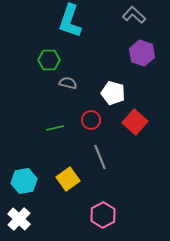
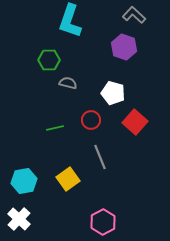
purple hexagon: moved 18 px left, 6 px up
pink hexagon: moved 7 px down
